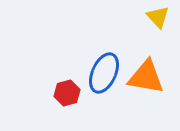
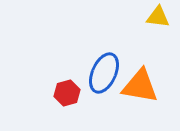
yellow triangle: rotated 40 degrees counterclockwise
orange triangle: moved 6 px left, 9 px down
